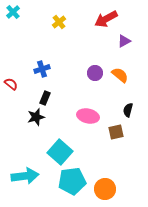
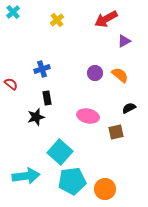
yellow cross: moved 2 px left, 2 px up
black rectangle: moved 2 px right; rotated 32 degrees counterclockwise
black semicircle: moved 1 px right, 2 px up; rotated 48 degrees clockwise
cyan arrow: moved 1 px right
